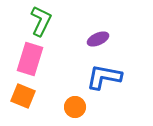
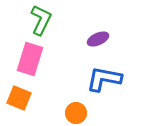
green L-shape: moved 1 px up
blue L-shape: moved 2 px down
orange square: moved 4 px left, 2 px down
orange circle: moved 1 px right, 6 px down
